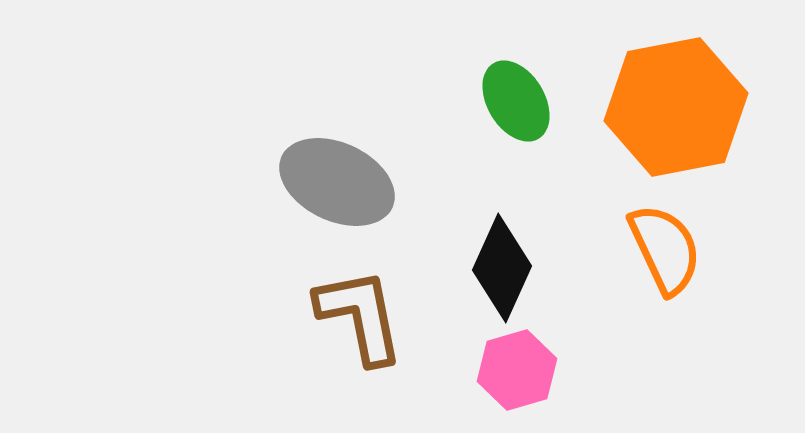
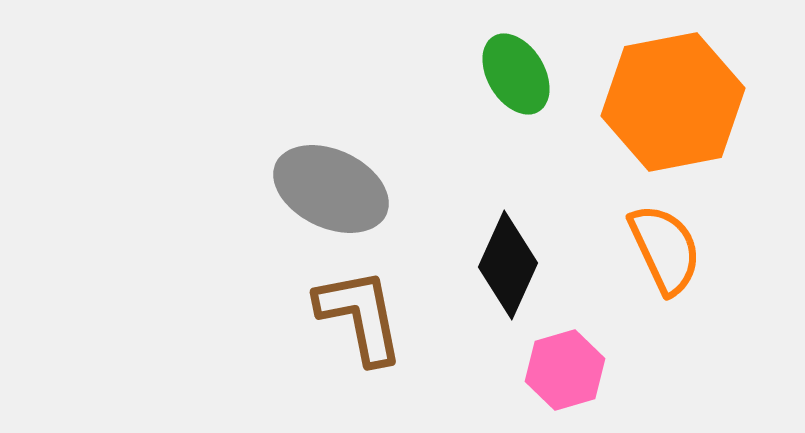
green ellipse: moved 27 px up
orange hexagon: moved 3 px left, 5 px up
gray ellipse: moved 6 px left, 7 px down
black diamond: moved 6 px right, 3 px up
pink hexagon: moved 48 px right
